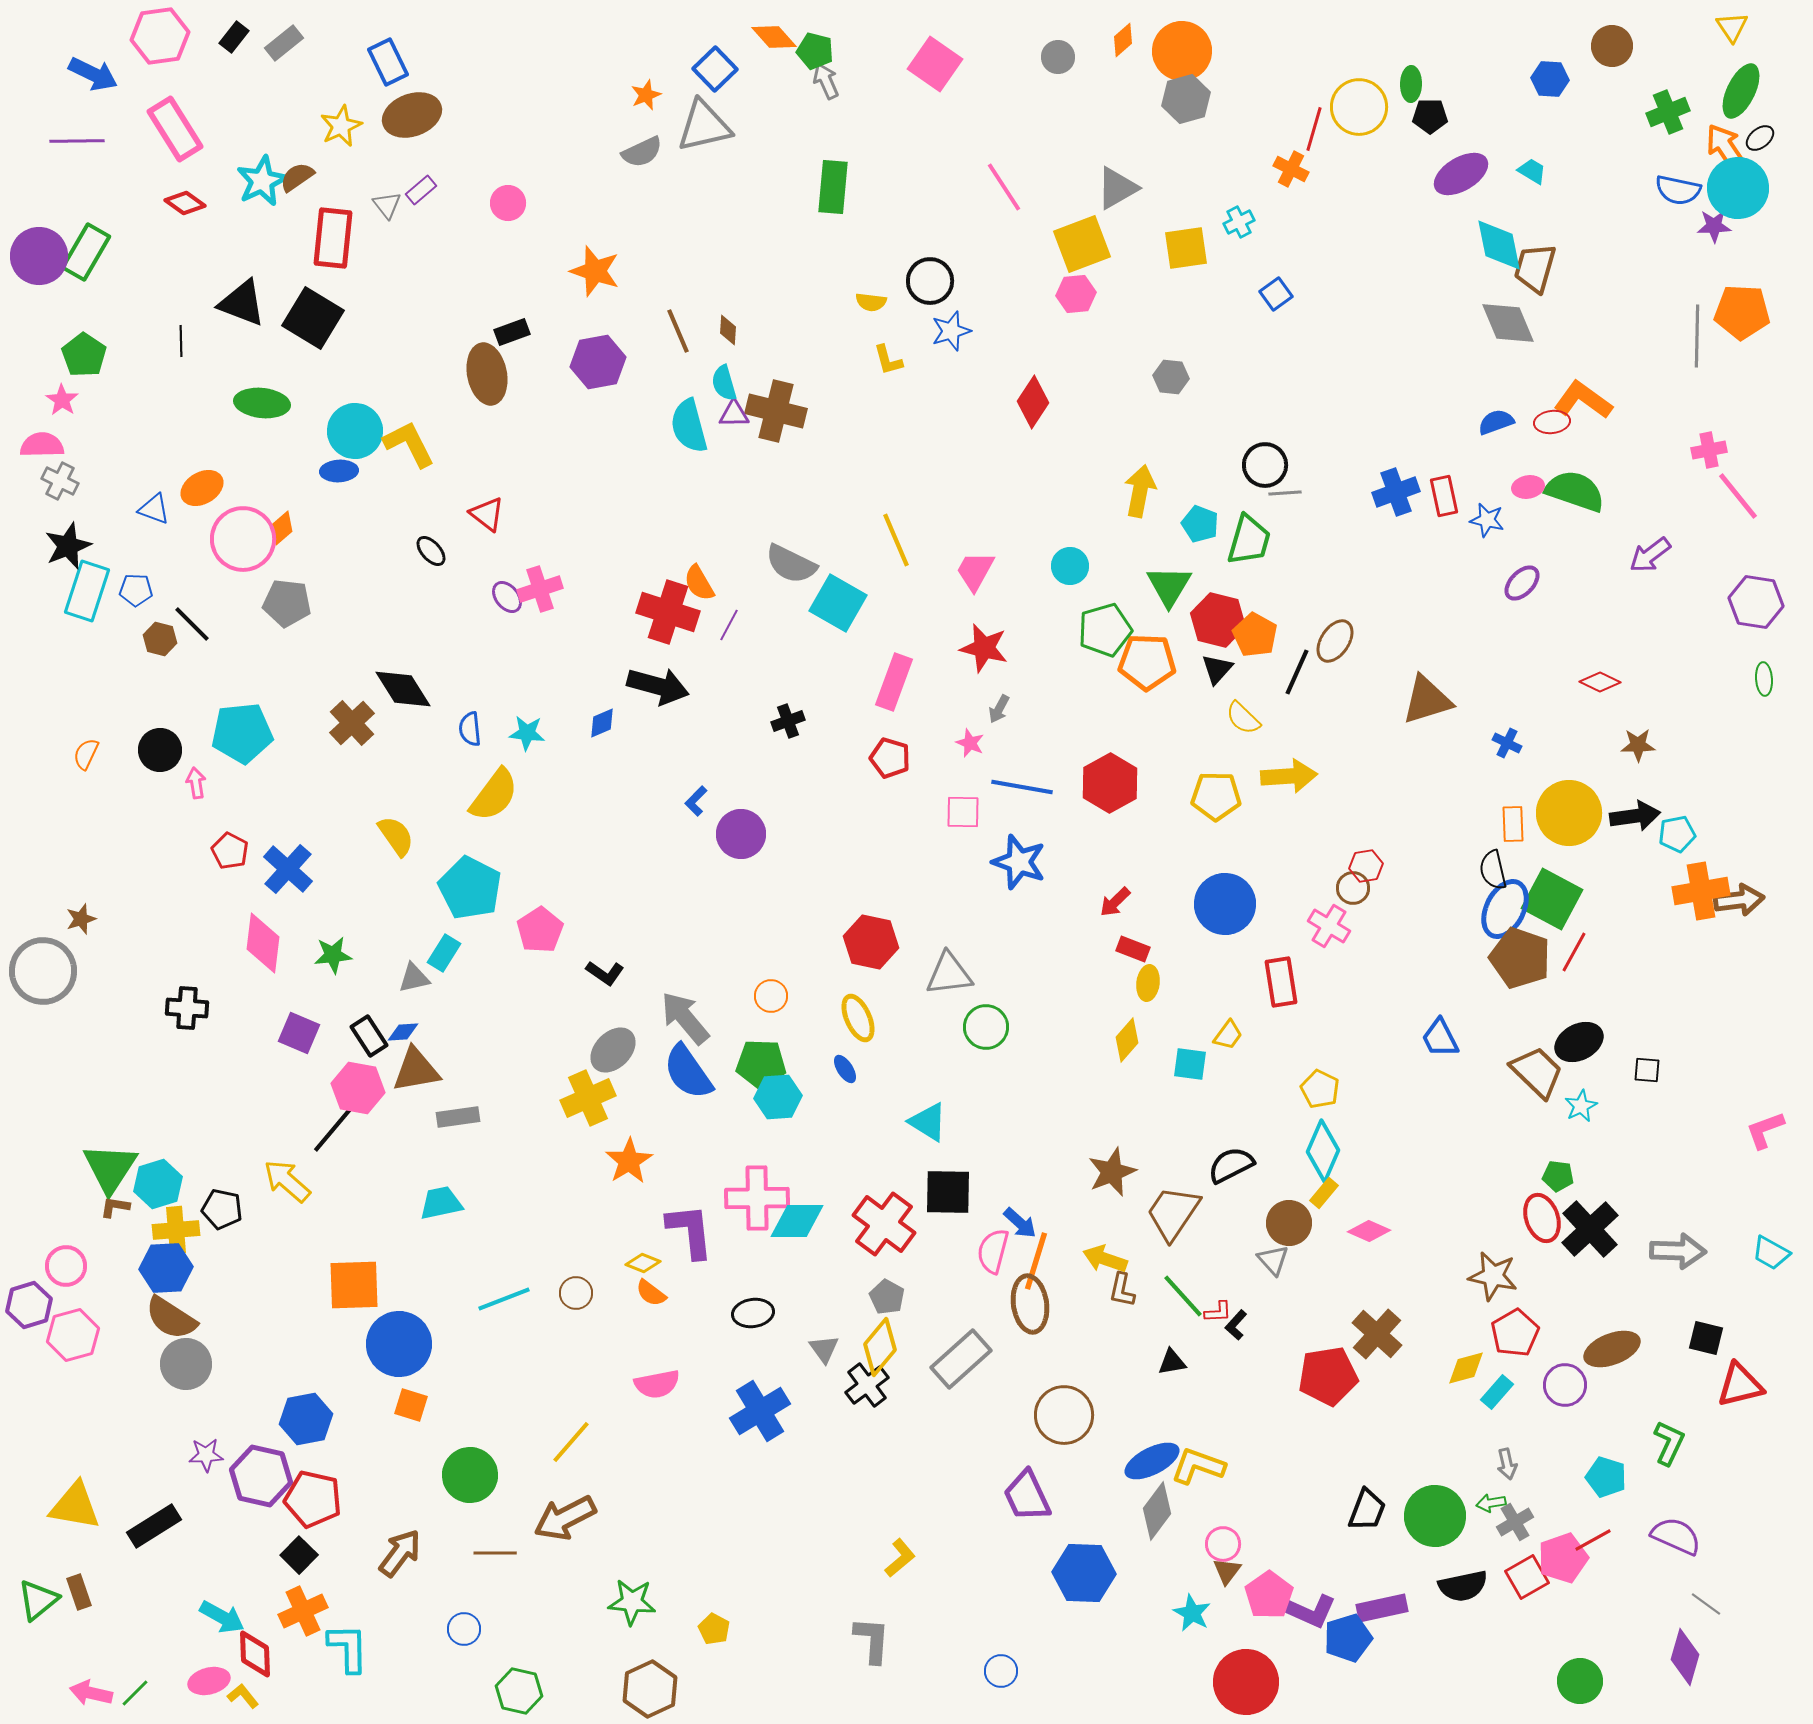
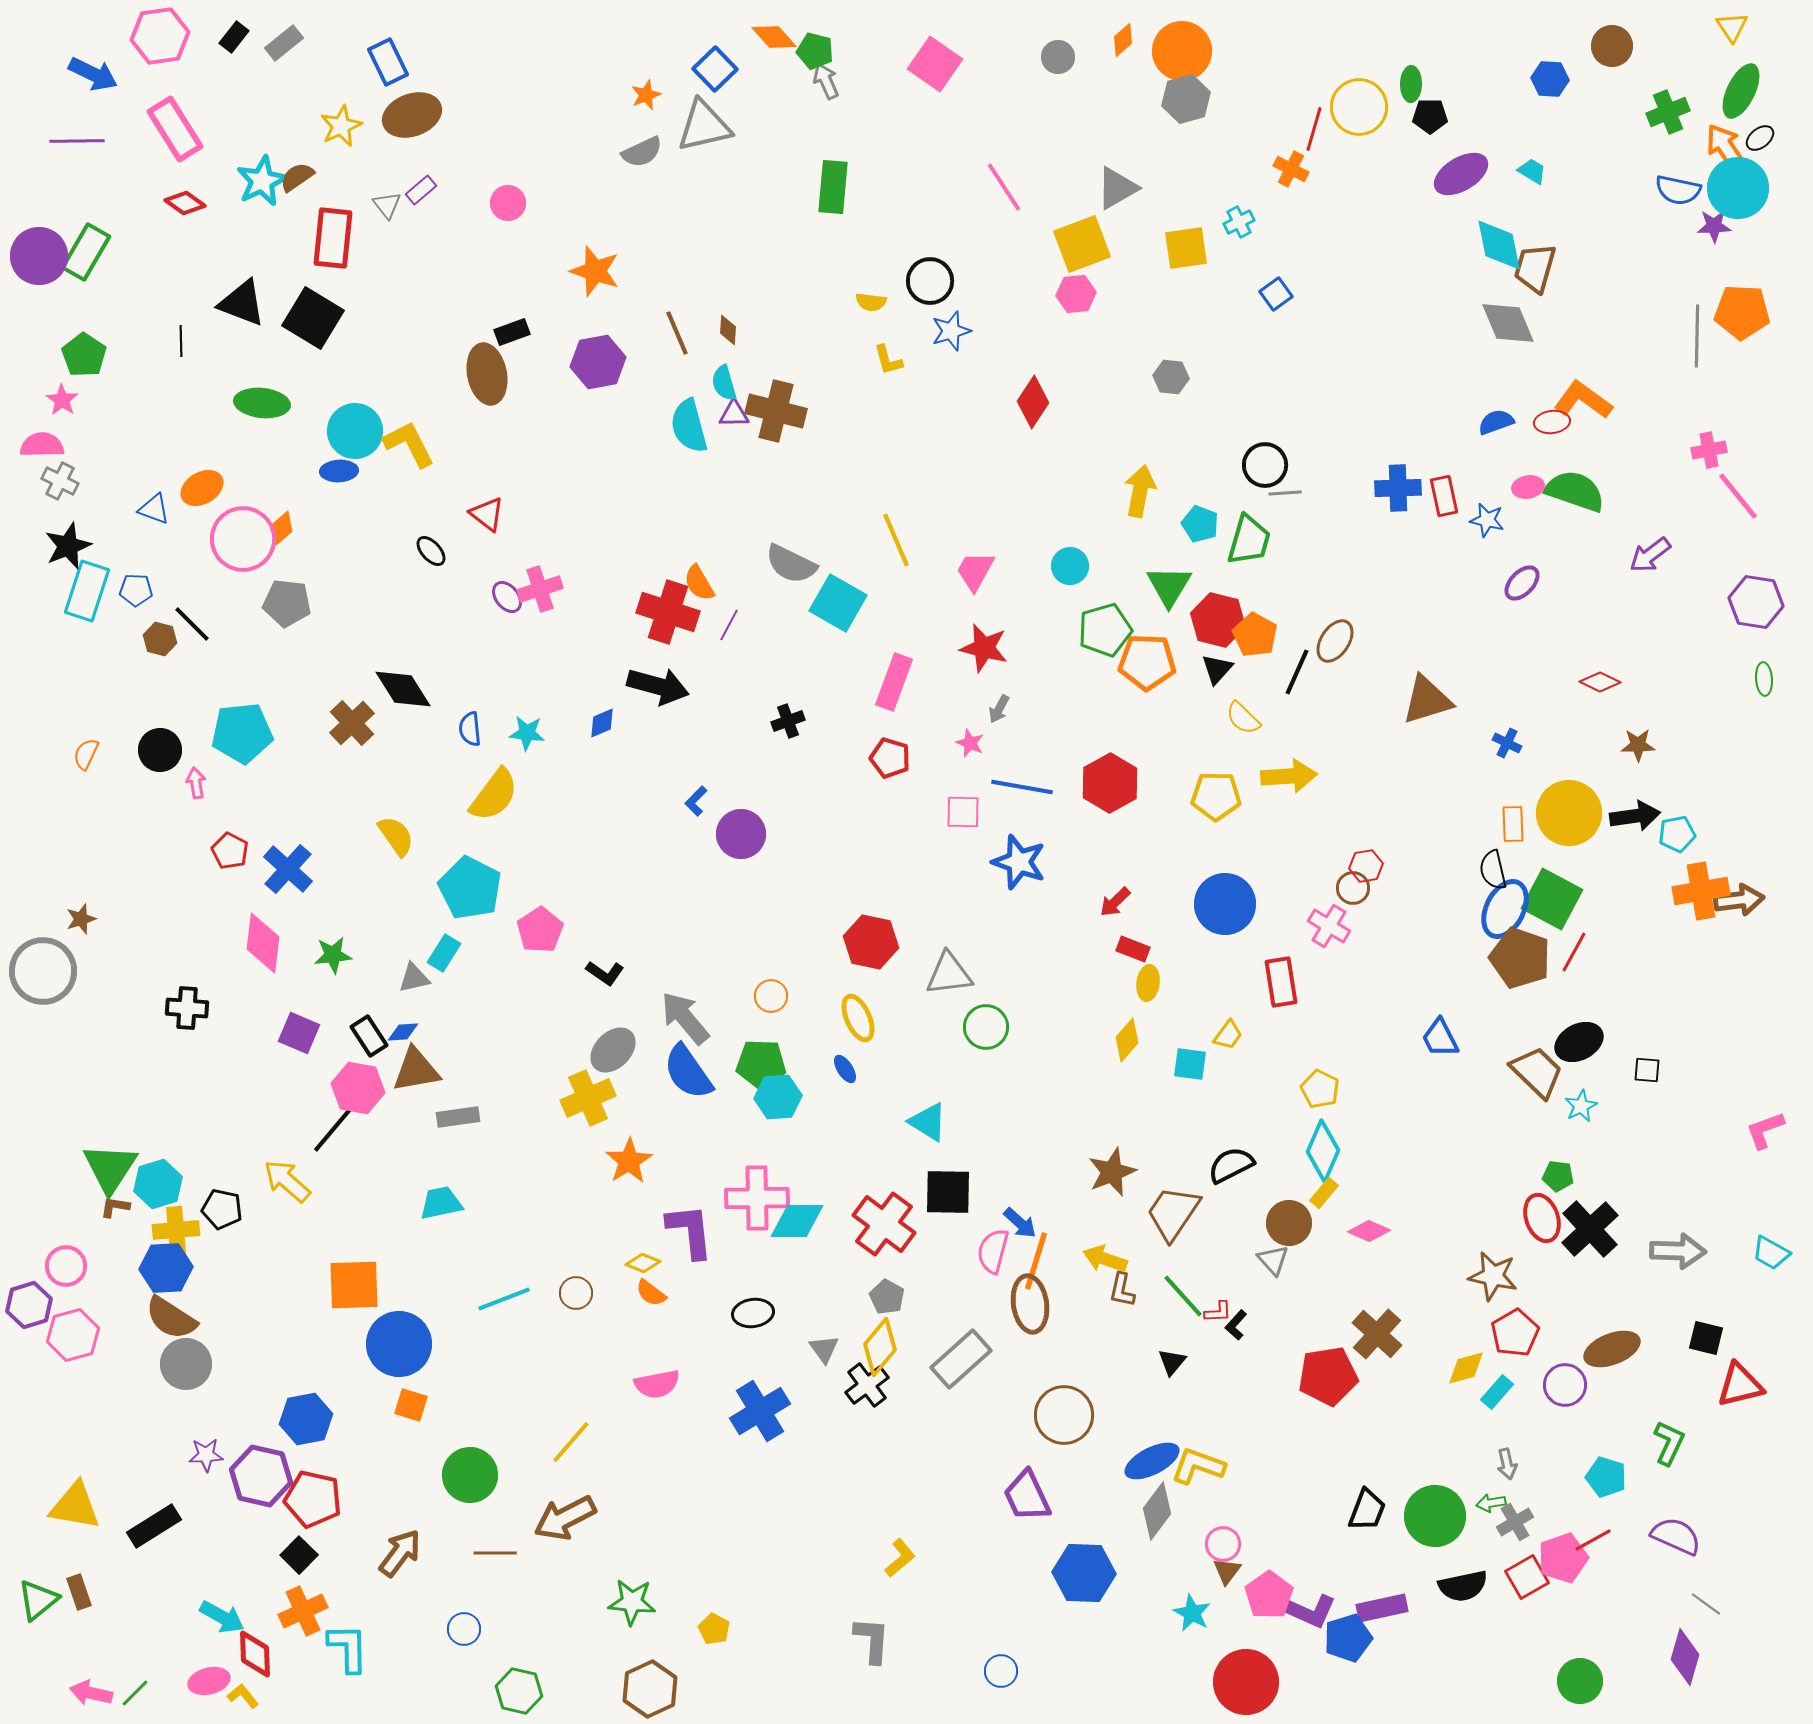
brown line at (678, 331): moved 1 px left, 2 px down
blue cross at (1396, 492): moved 2 px right, 4 px up; rotated 18 degrees clockwise
black triangle at (1172, 1362): rotated 40 degrees counterclockwise
